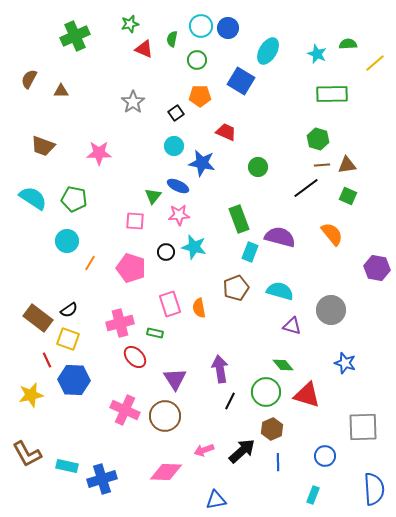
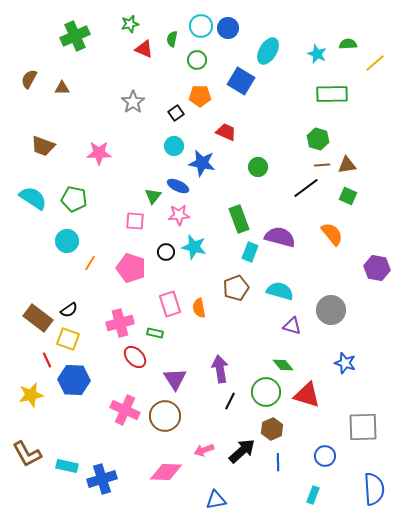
brown triangle at (61, 91): moved 1 px right, 3 px up
